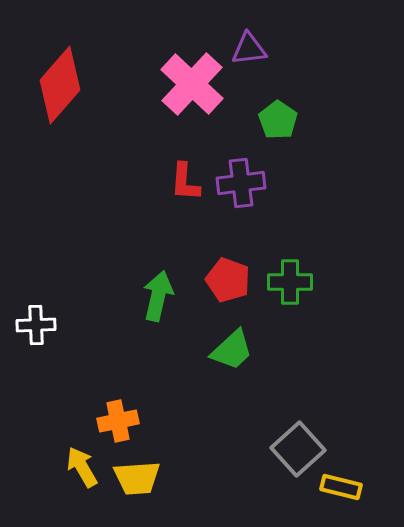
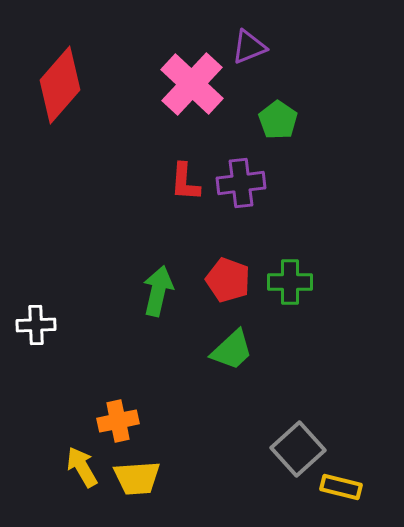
purple triangle: moved 2 px up; rotated 15 degrees counterclockwise
green arrow: moved 5 px up
